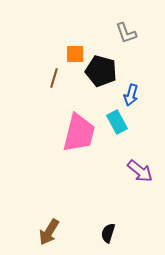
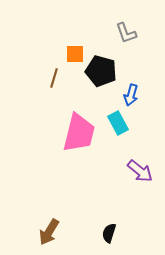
cyan rectangle: moved 1 px right, 1 px down
black semicircle: moved 1 px right
